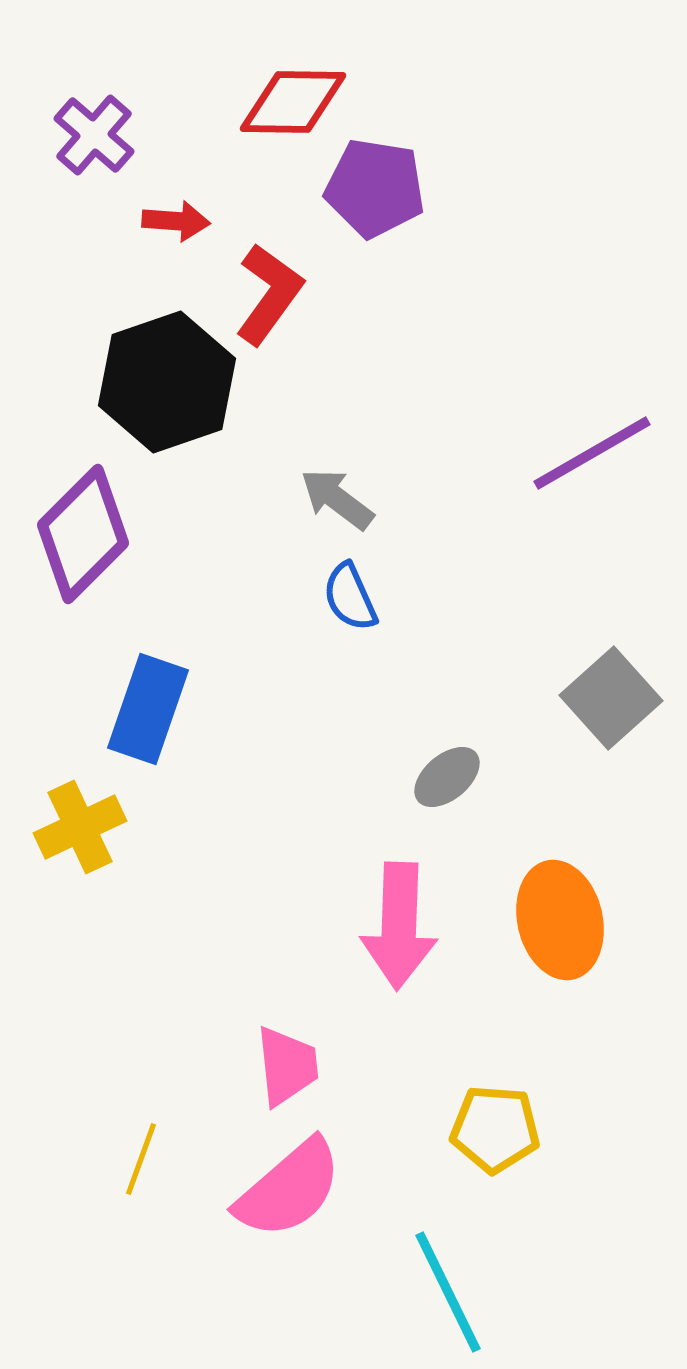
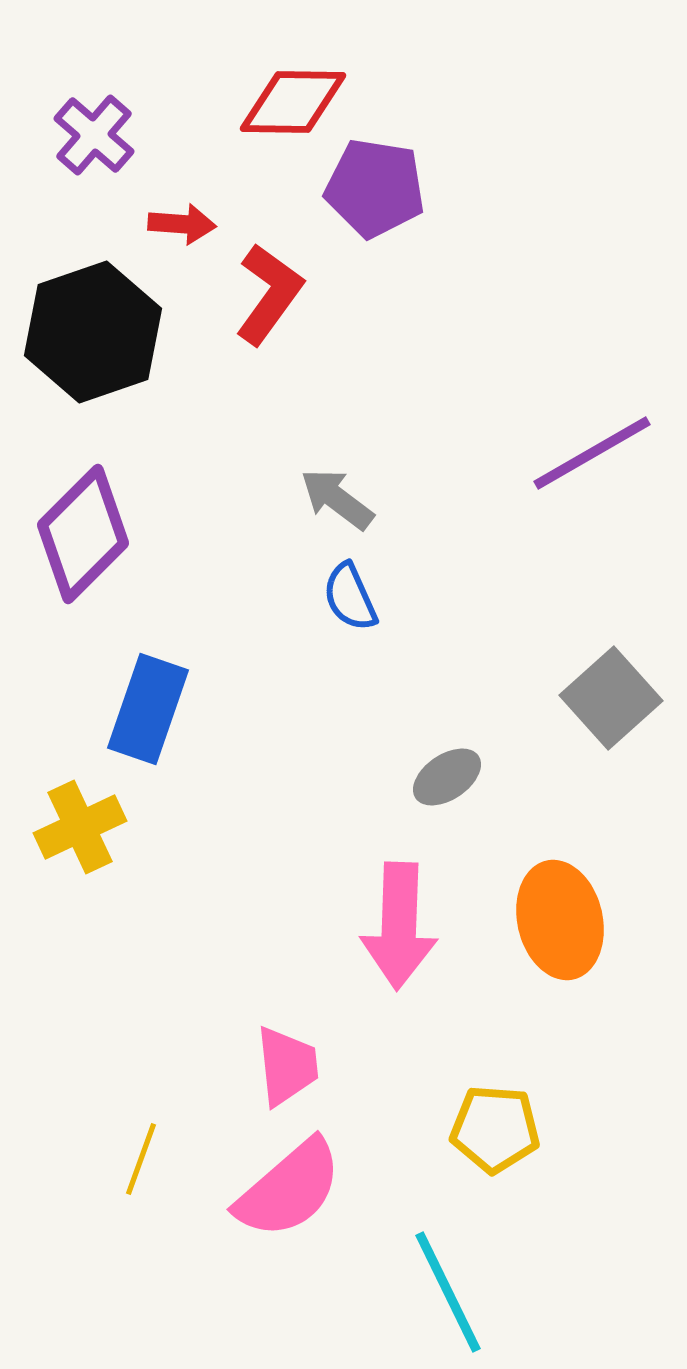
red arrow: moved 6 px right, 3 px down
black hexagon: moved 74 px left, 50 px up
gray ellipse: rotated 6 degrees clockwise
